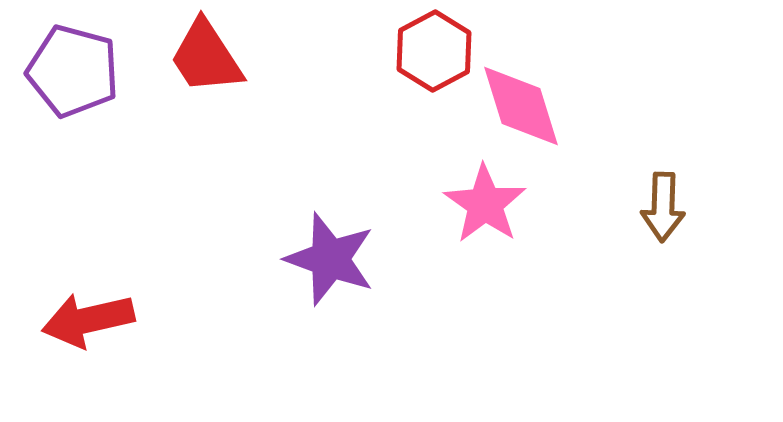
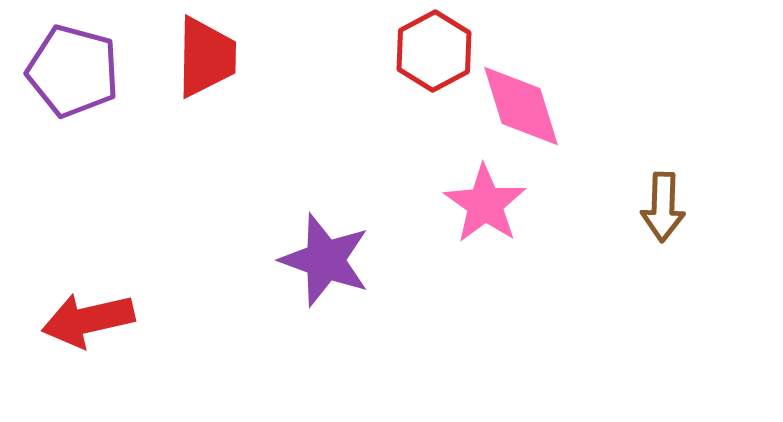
red trapezoid: rotated 146 degrees counterclockwise
purple star: moved 5 px left, 1 px down
